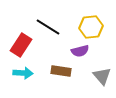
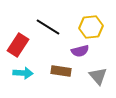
red rectangle: moved 3 px left
gray triangle: moved 4 px left
